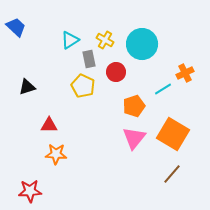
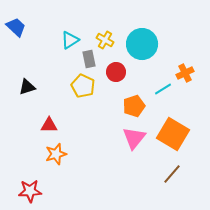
orange star: rotated 20 degrees counterclockwise
